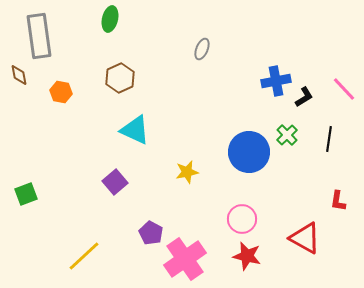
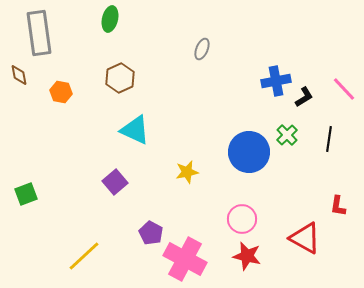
gray rectangle: moved 3 px up
red L-shape: moved 5 px down
pink cross: rotated 27 degrees counterclockwise
